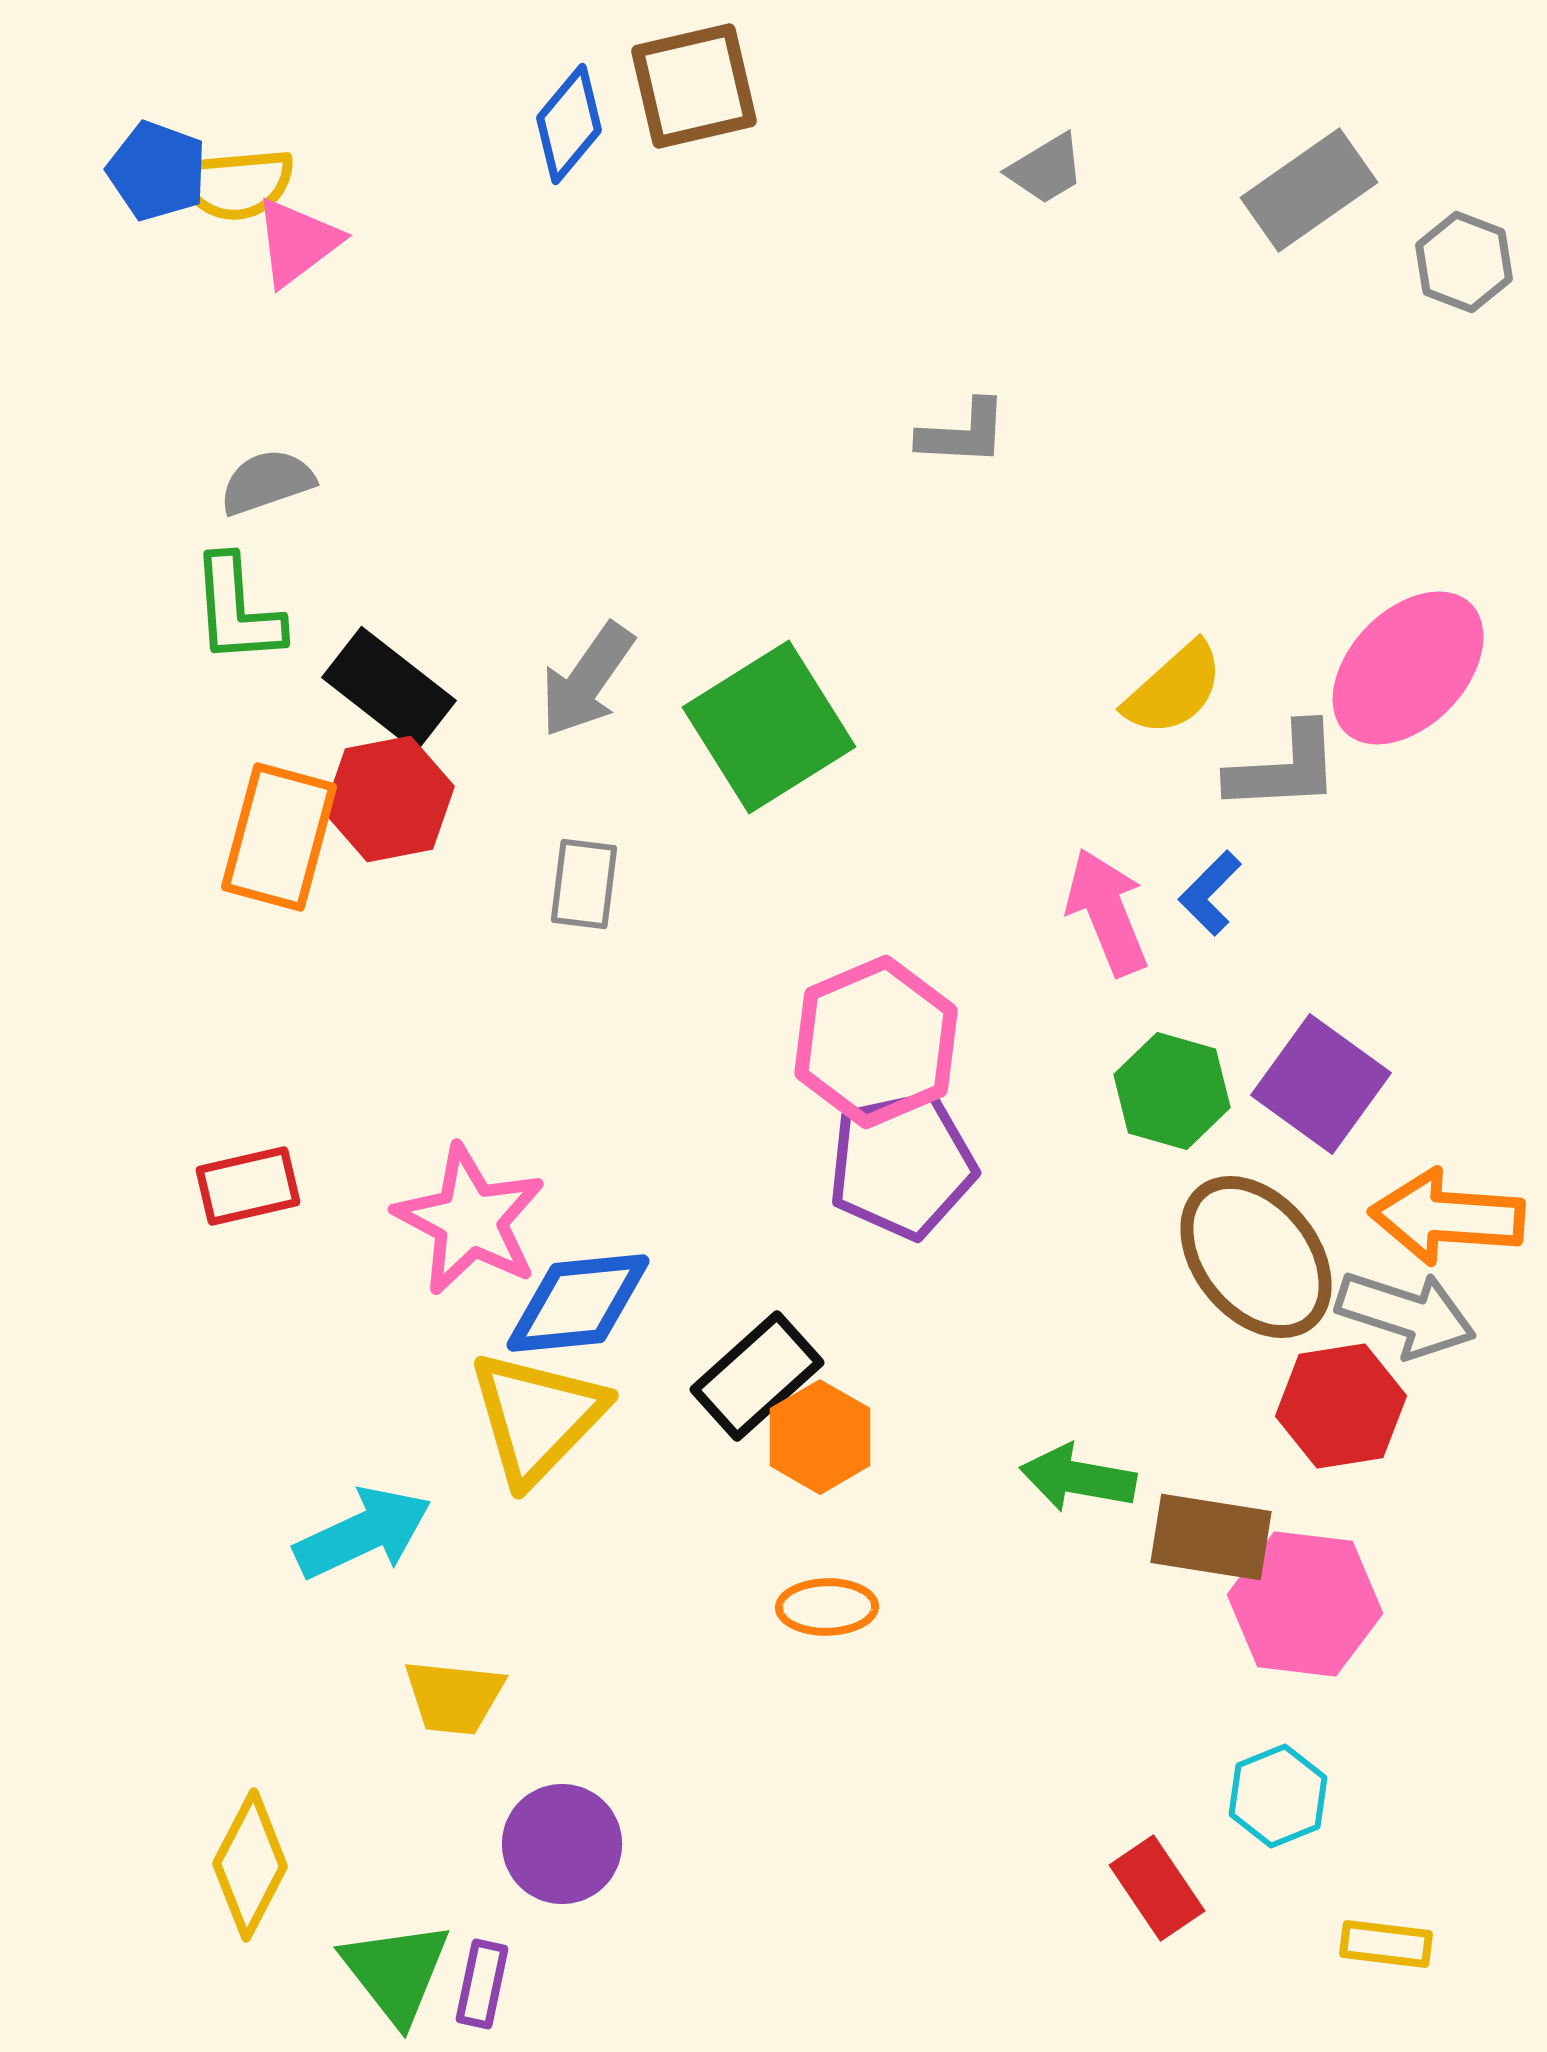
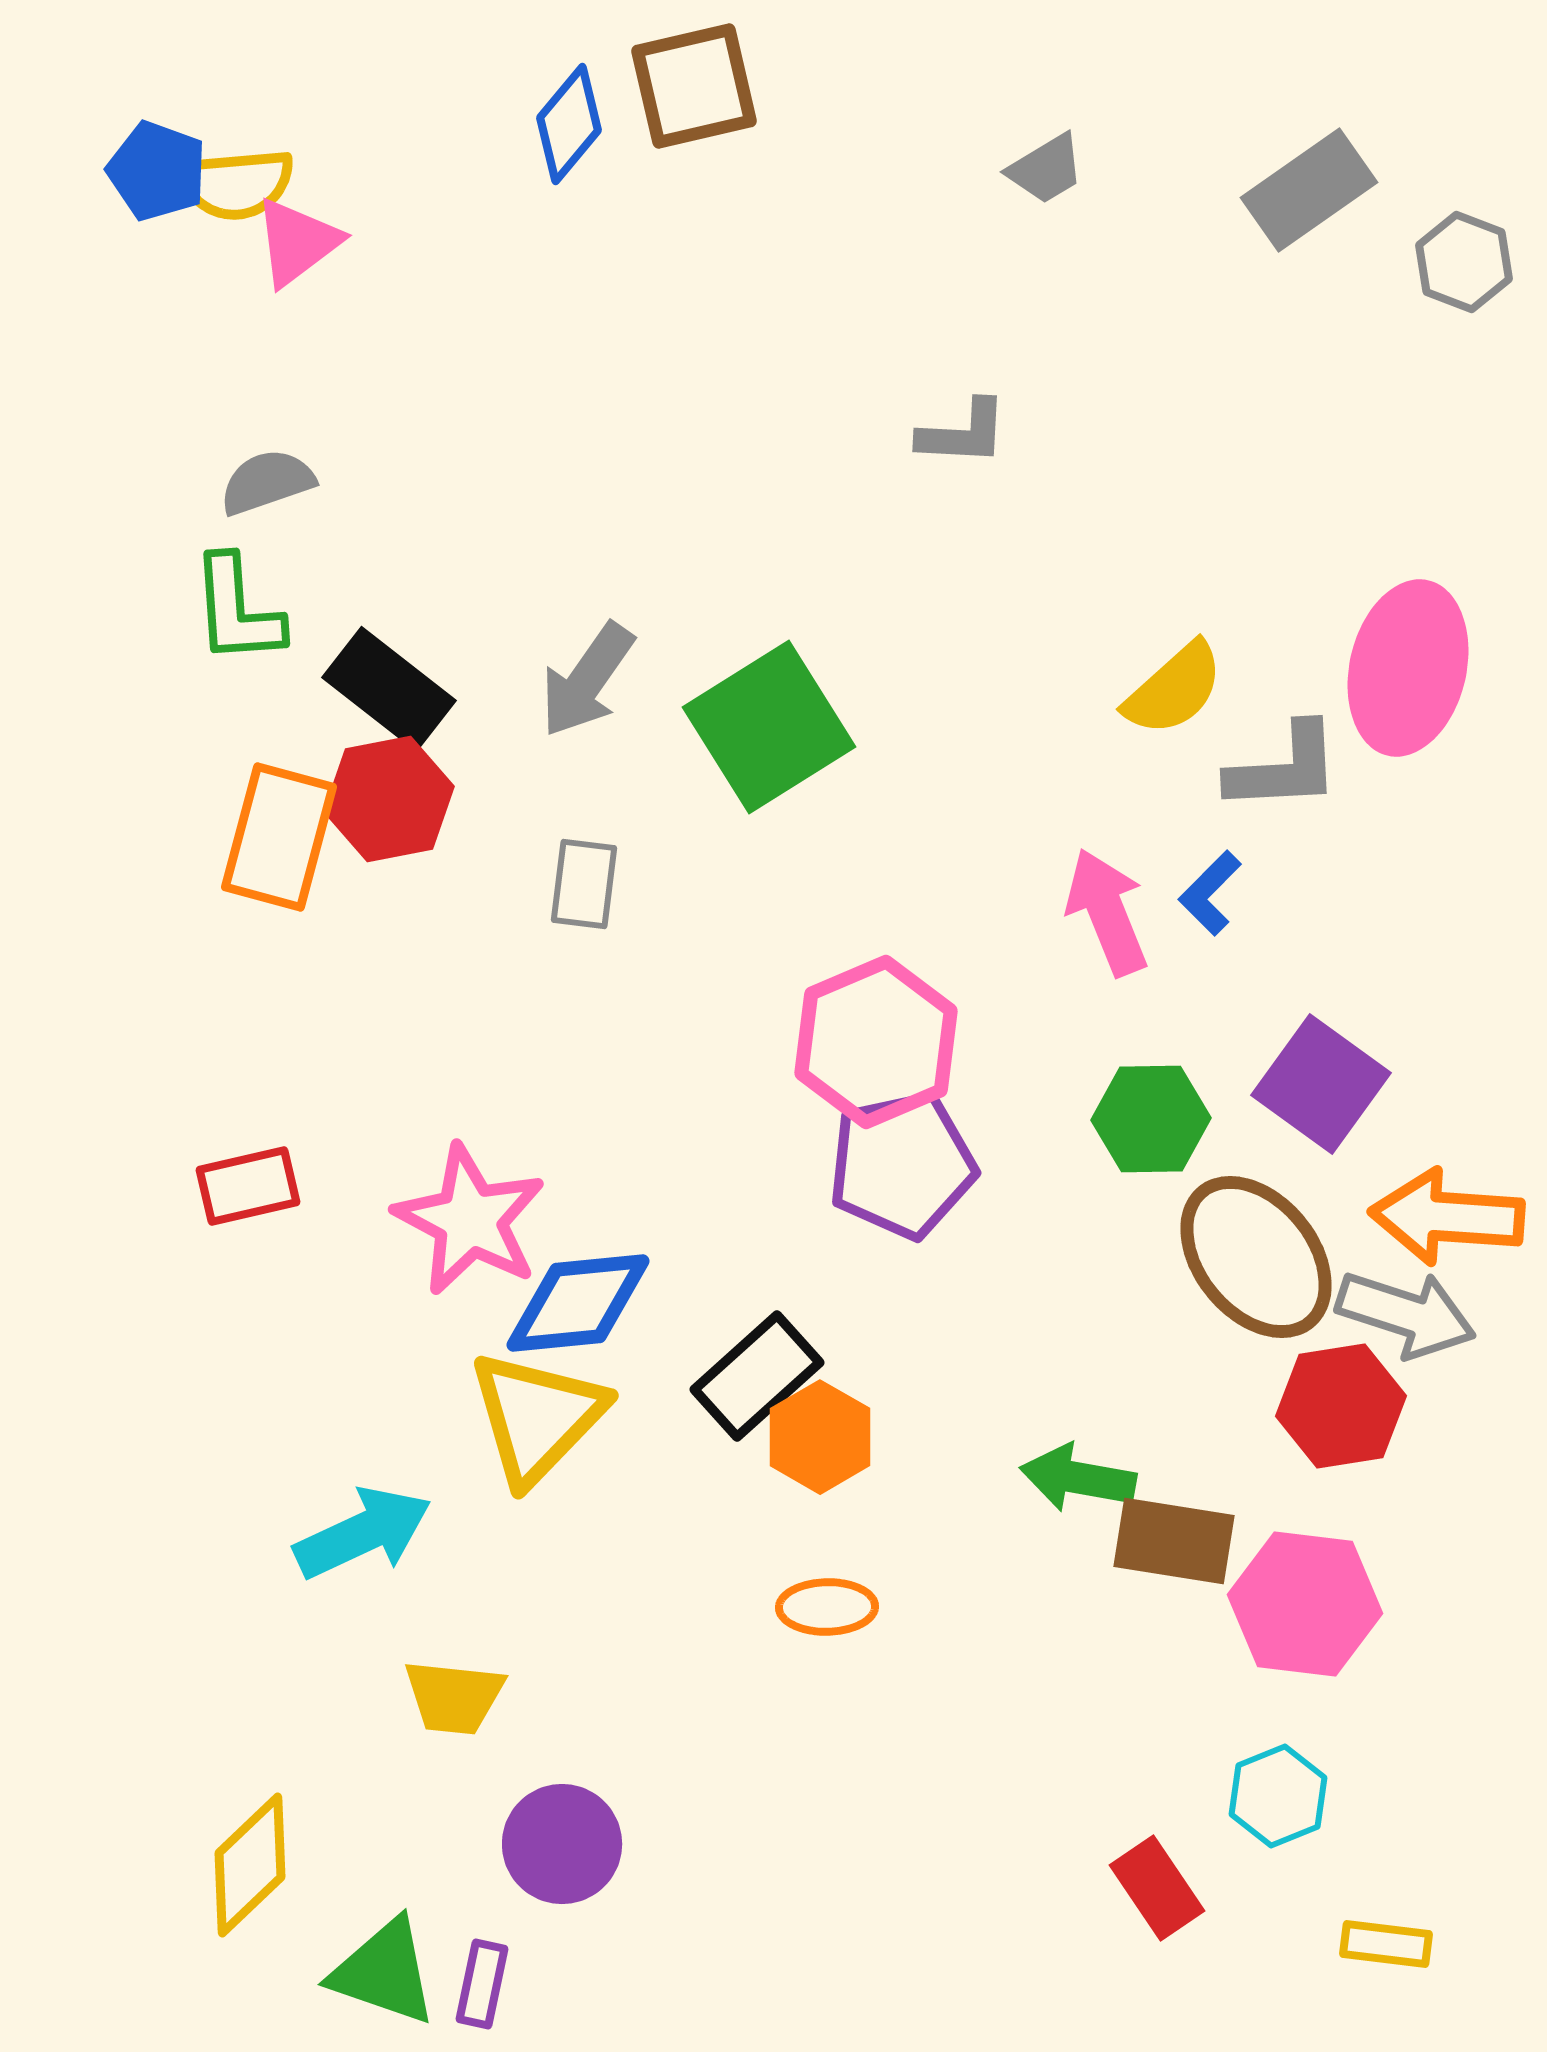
pink ellipse at (1408, 668): rotated 31 degrees counterclockwise
green hexagon at (1172, 1091): moved 21 px left, 28 px down; rotated 17 degrees counterclockwise
brown rectangle at (1211, 1537): moved 37 px left, 4 px down
yellow diamond at (250, 1865): rotated 19 degrees clockwise
green triangle at (396, 1972): moved 12 px left; rotated 33 degrees counterclockwise
